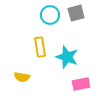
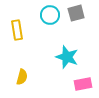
yellow rectangle: moved 23 px left, 17 px up
yellow semicircle: rotated 84 degrees counterclockwise
pink rectangle: moved 2 px right
